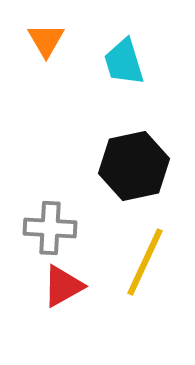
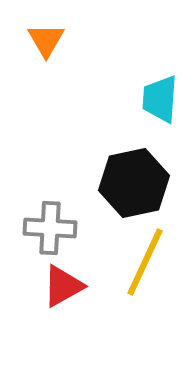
cyan trapezoid: moved 36 px right, 37 px down; rotated 21 degrees clockwise
black hexagon: moved 17 px down
